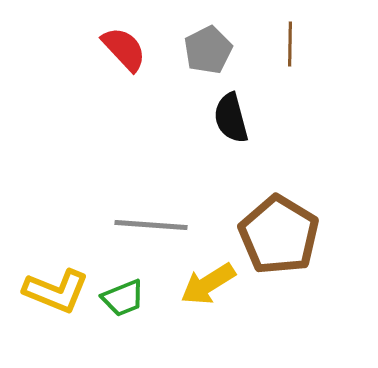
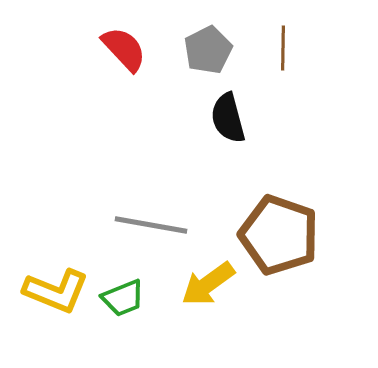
brown line: moved 7 px left, 4 px down
black semicircle: moved 3 px left
gray line: rotated 6 degrees clockwise
brown pentagon: rotated 12 degrees counterclockwise
yellow arrow: rotated 4 degrees counterclockwise
